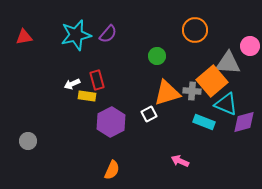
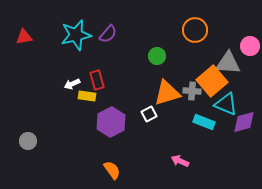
orange semicircle: rotated 60 degrees counterclockwise
